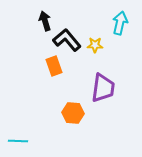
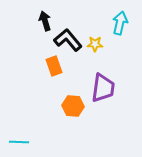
black L-shape: moved 1 px right
yellow star: moved 1 px up
orange hexagon: moved 7 px up
cyan line: moved 1 px right, 1 px down
